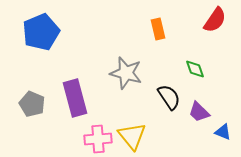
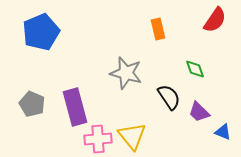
purple rectangle: moved 9 px down
